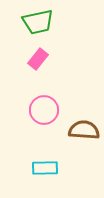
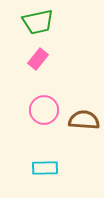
brown semicircle: moved 10 px up
